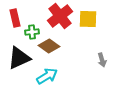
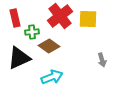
cyan arrow: moved 5 px right, 1 px down; rotated 10 degrees clockwise
